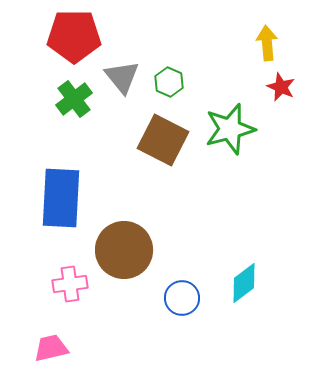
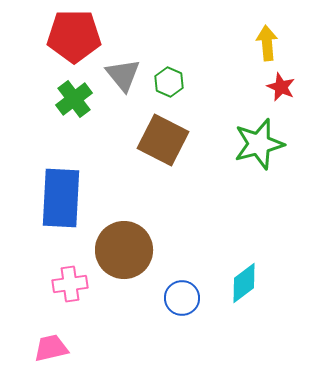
gray triangle: moved 1 px right, 2 px up
green star: moved 29 px right, 15 px down
